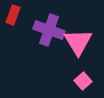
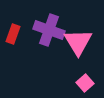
red rectangle: moved 19 px down
pink square: moved 2 px right, 2 px down
